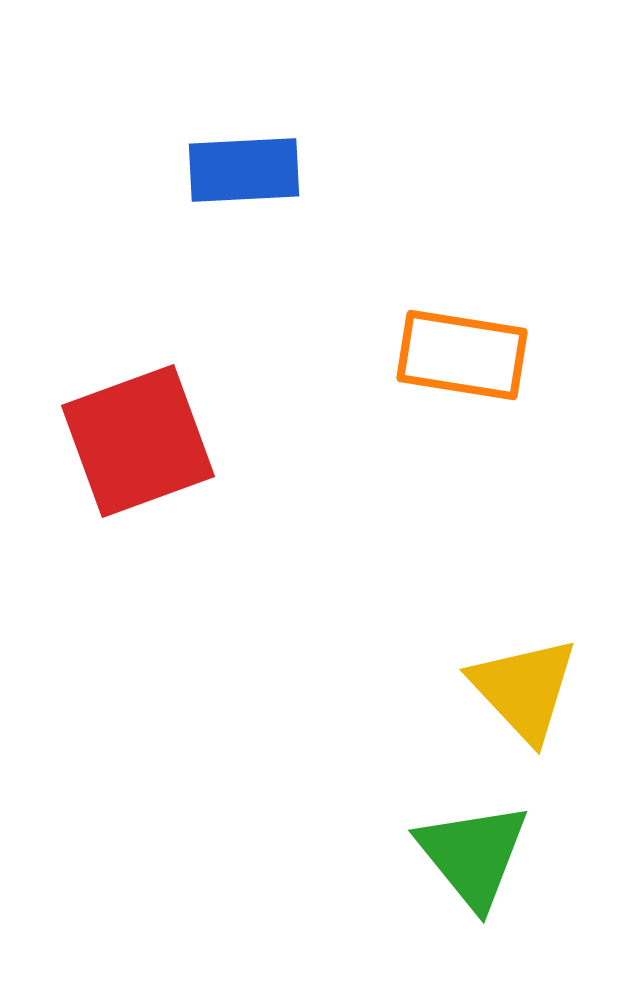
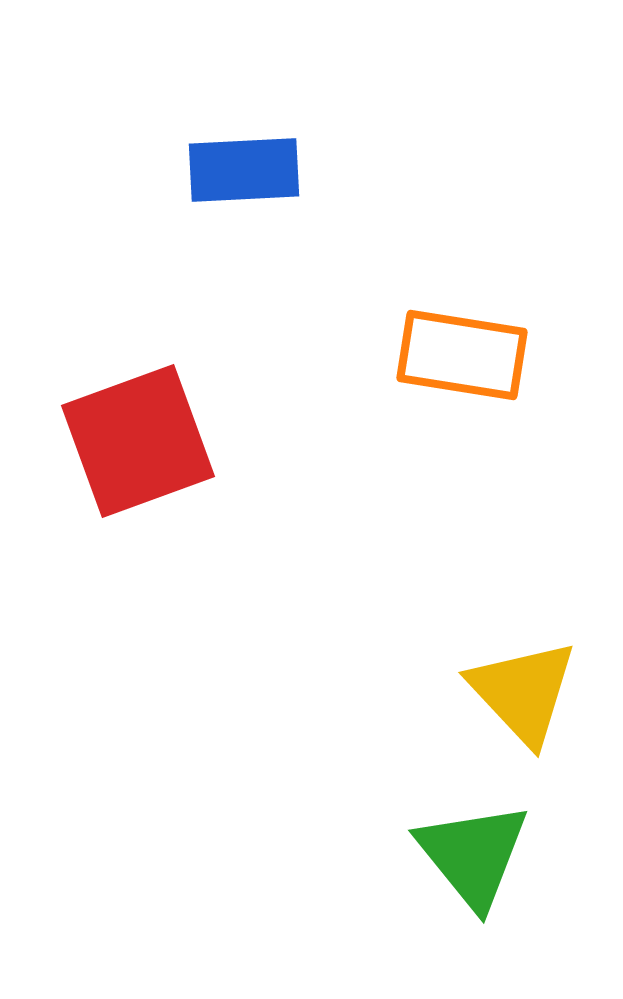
yellow triangle: moved 1 px left, 3 px down
